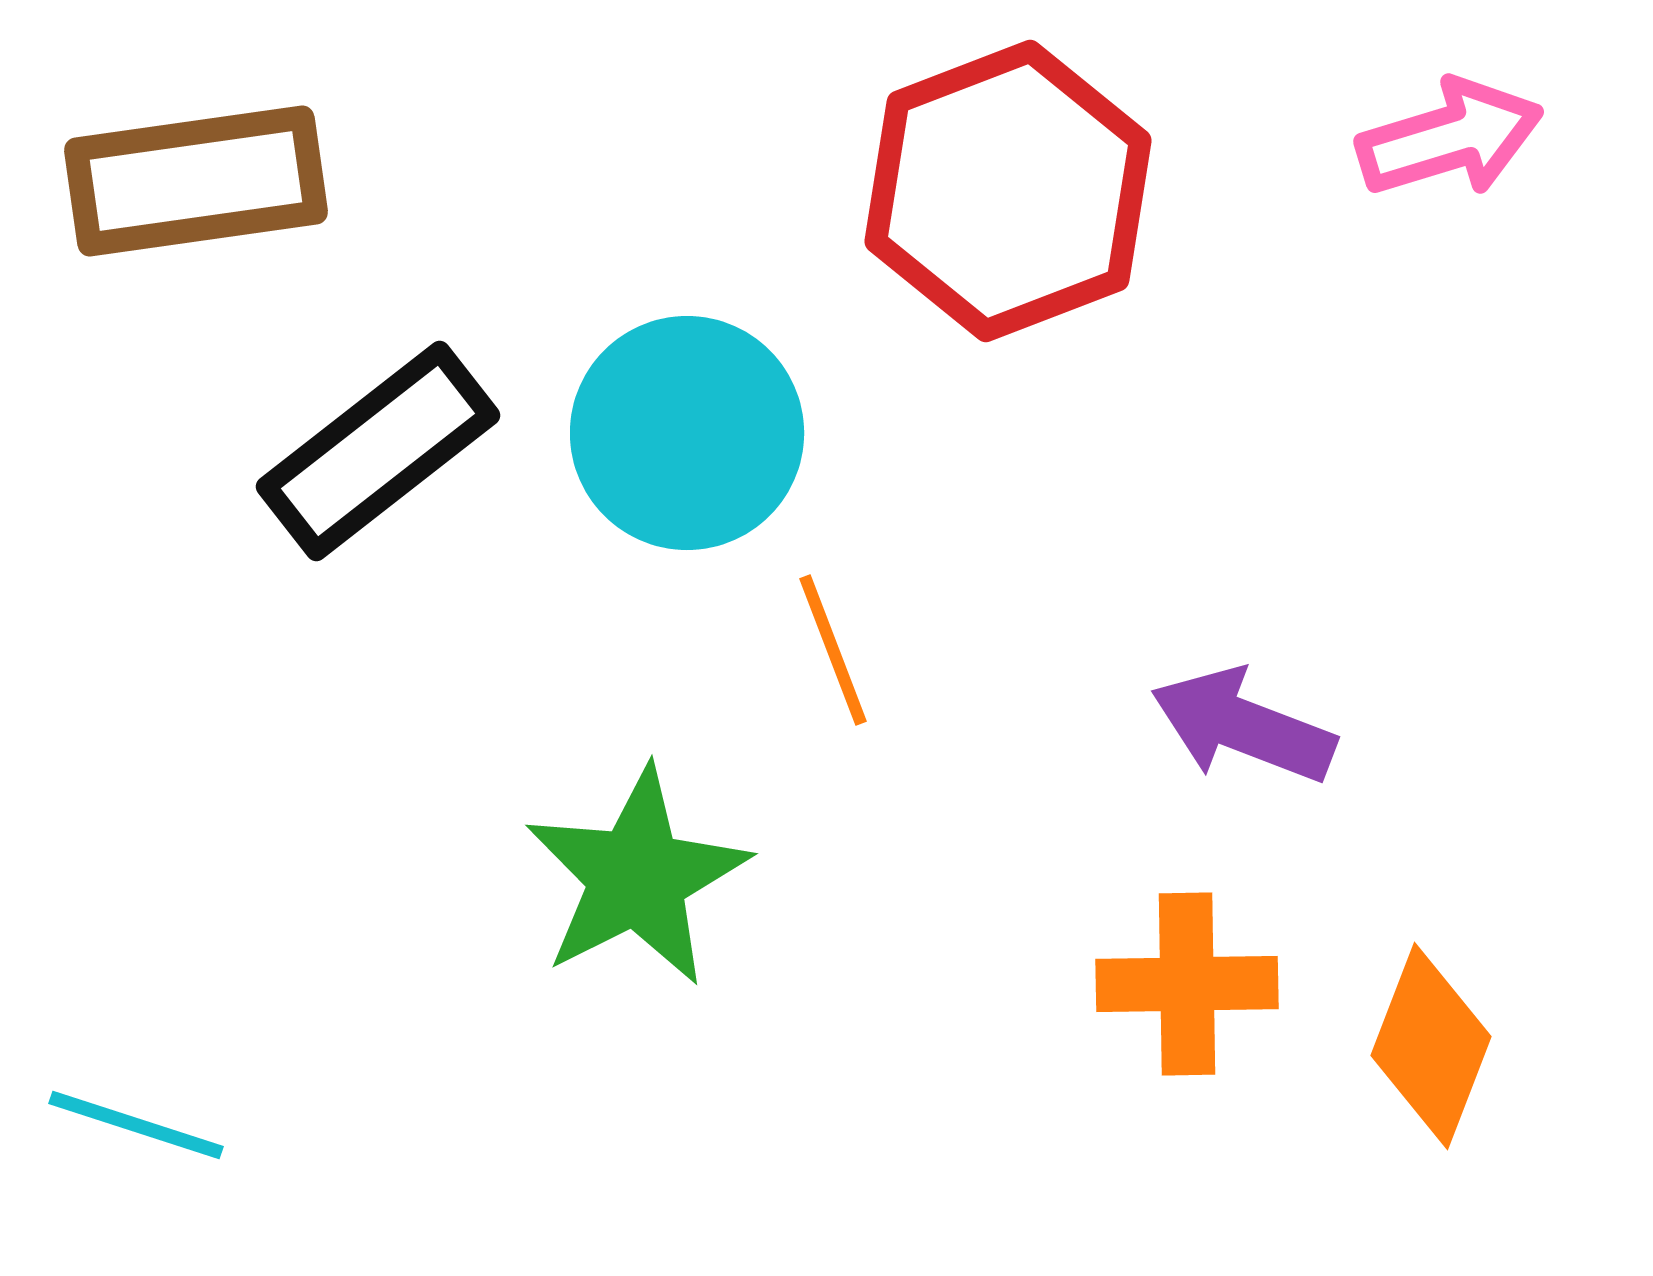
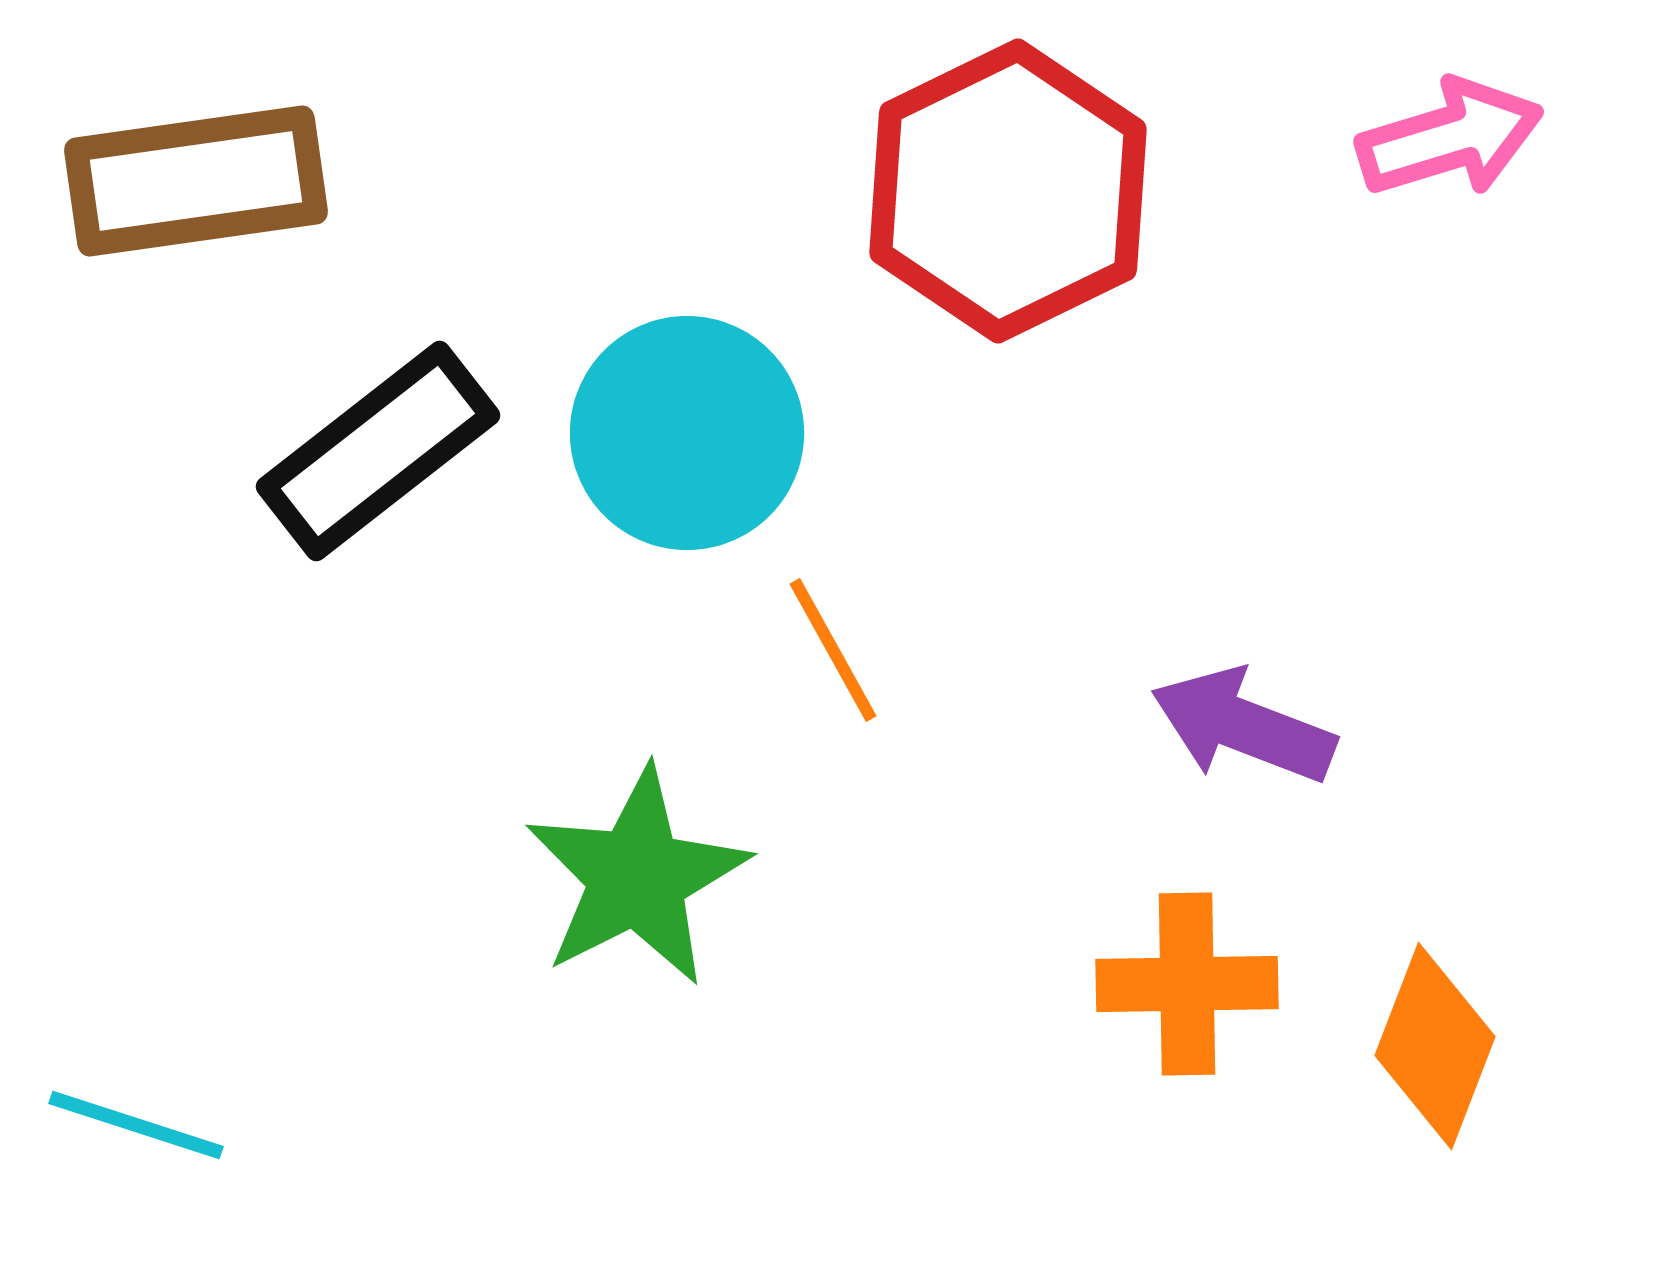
red hexagon: rotated 5 degrees counterclockwise
orange line: rotated 8 degrees counterclockwise
orange diamond: moved 4 px right
